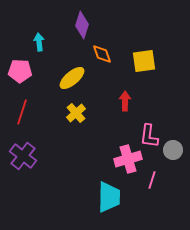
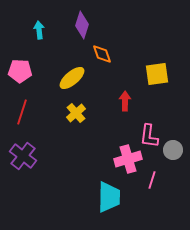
cyan arrow: moved 12 px up
yellow square: moved 13 px right, 13 px down
